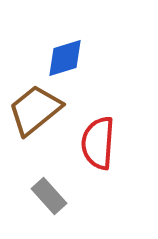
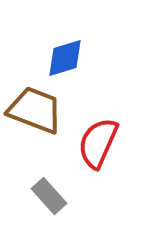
brown trapezoid: rotated 60 degrees clockwise
red semicircle: rotated 20 degrees clockwise
